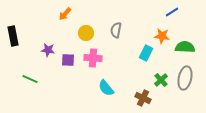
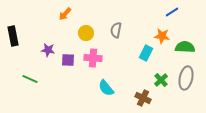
gray ellipse: moved 1 px right
